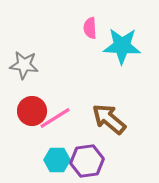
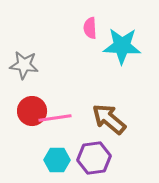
pink line: rotated 24 degrees clockwise
purple hexagon: moved 7 px right, 3 px up
